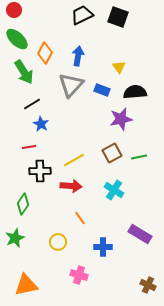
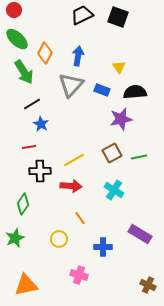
yellow circle: moved 1 px right, 3 px up
